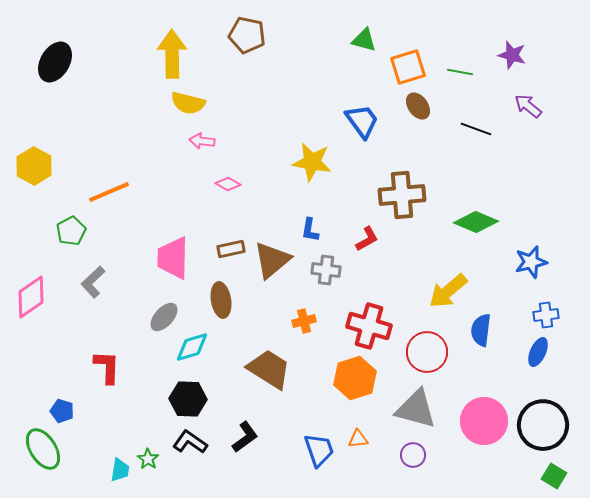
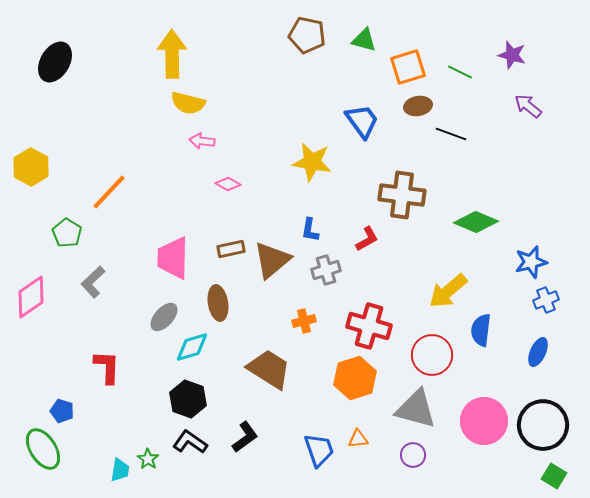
brown pentagon at (247, 35): moved 60 px right
green line at (460, 72): rotated 15 degrees clockwise
brown ellipse at (418, 106): rotated 64 degrees counterclockwise
black line at (476, 129): moved 25 px left, 5 px down
yellow hexagon at (34, 166): moved 3 px left, 1 px down
orange line at (109, 192): rotated 24 degrees counterclockwise
brown cross at (402, 195): rotated 12 degrees clockwise
green pentagon at (71, 231): moved 4 px left, 2 px down; rotated 12 degrees counterclockwise
gray cross at (326, 270): rotated 24 degrees counterclockwise
brown ellipse at (221, 300): moved 3 px left, 3 px down
blue cross at (546, 315): moved 15 px up; rotated 15 degrees counterclockwise
red circle at (427, 352): moved 5 px right, 3 px down
black hexagon at (188, 399): rotated 18 degrees clockwise
